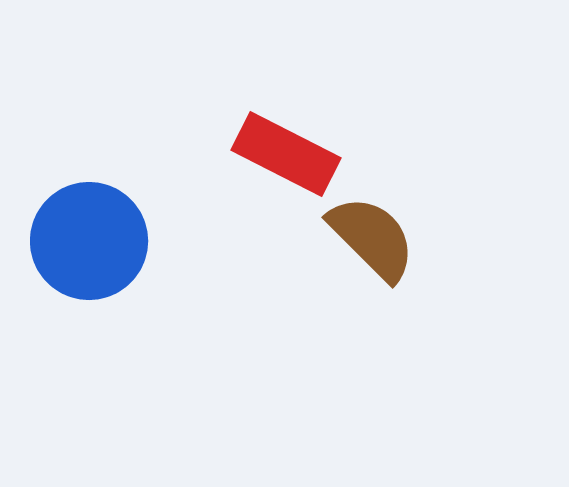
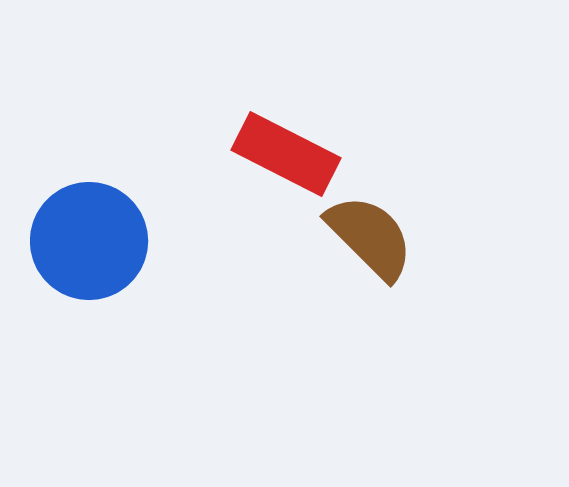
brown semicircle: moved 2 px left, 1 px up
